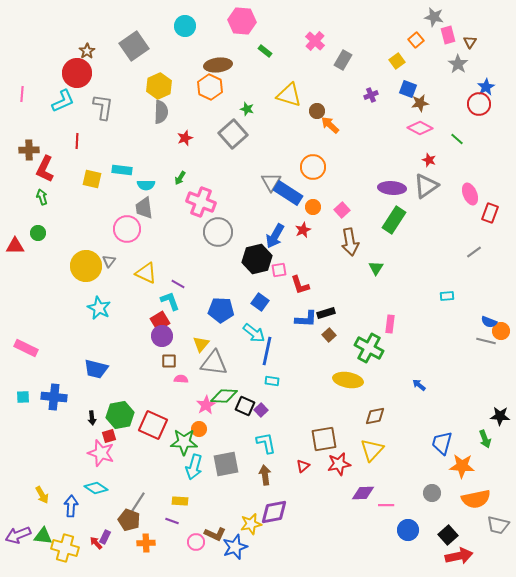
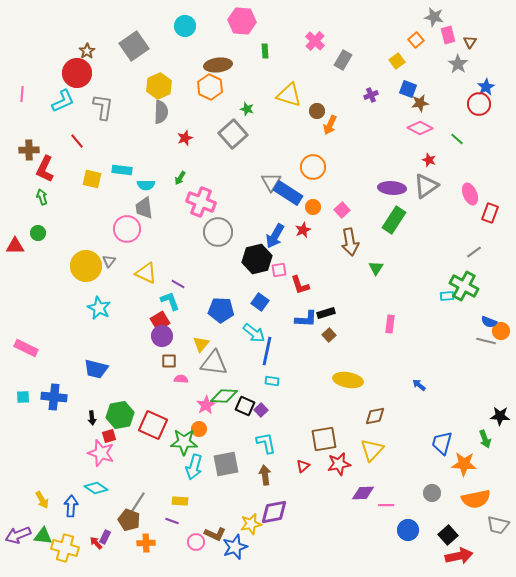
green rectangle at (265, 51): rotated 48 degrees clockwise
orange arrow at (330, 125): rotated 108 degrees counterclockwise
red line at (77, 141): rotated 42 degrees counterclockwise
green cross at (369, 348): moved 95 px right, 62 px up
orange star at (462, 466): moved 2 px right, 2 px up
yellow arrow at (42, 495): moved 5 px down
